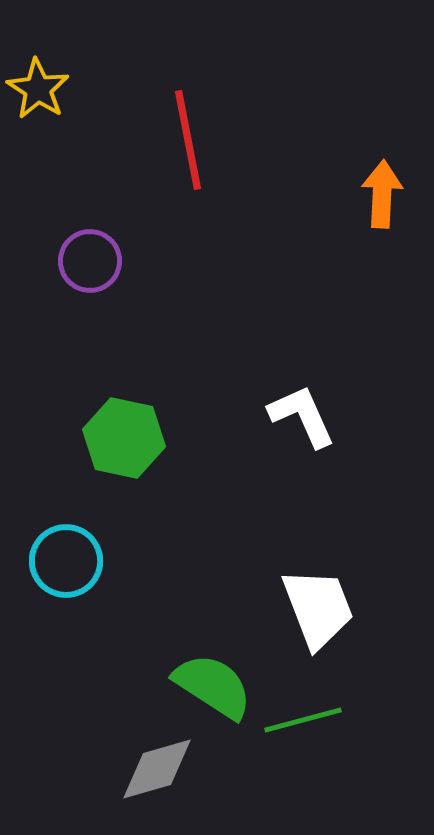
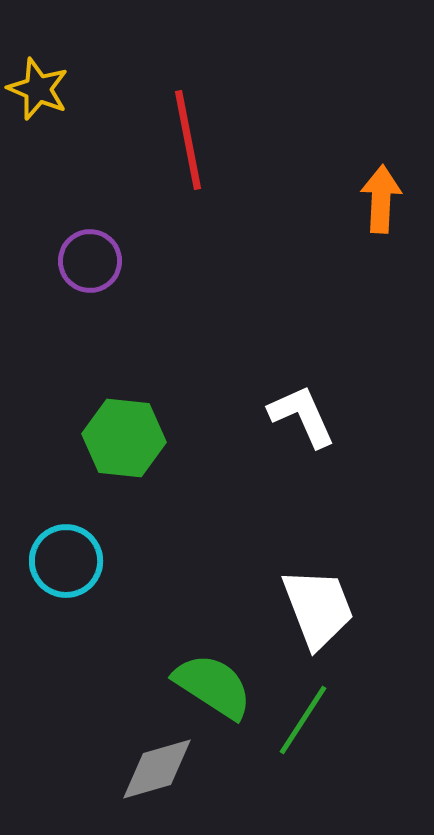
yellow star: rotated 10 degrees counterclockwise
orange arrow: moved 1 px left, 5 px down
green hexagon: rotated 6 degrees counterclockwise
green line: rotated 42 degrees counterclockwise
